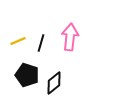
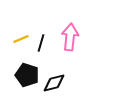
yellow line: moved 3 px right, 2 px up
black diamond: rotated 25 degrees clockwise
